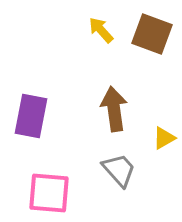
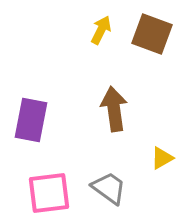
yellow arrow: rotated 68 degrees clockwise
purple rectangle: moved 4 px down
yellow triangle: moved 2 px left, 20 px down
gray trapezoid: moved 10 px left, 18 px down; rotated 12 degrees counterclockwise
pink square: rotated 12 degrees counterclockwise
